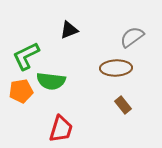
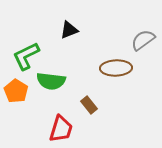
gray semicircle: moved 11 px right, 3 px down
orange pentagon: moved 5 px left; rotated 30 degrees counterclockwise
brown rectangle: moved 34 px left
